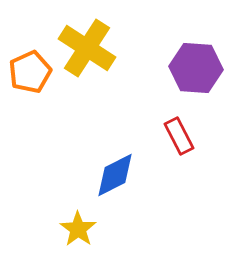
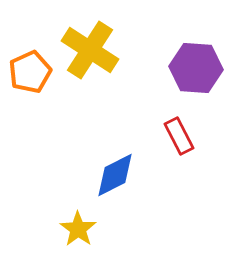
yellow cross: moved 3 px right, 2 px down
